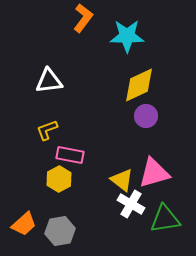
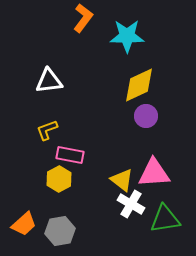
pink triangle: rotated 12 degrees clockwise
